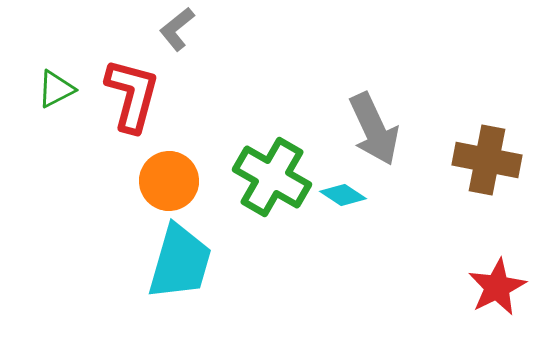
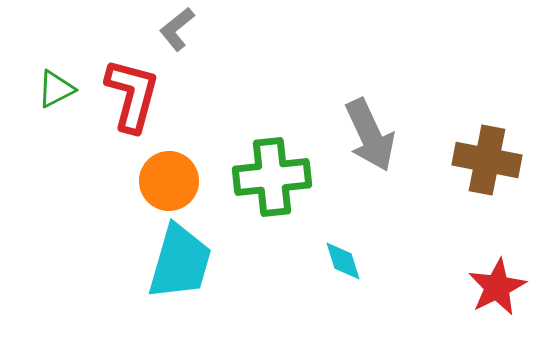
gray arrow: moved 4 px left, 6 px down
green cross: rotated 36 degrees counterclockwise
cyan diamond: moved 66 px down; rotated 39 degrees clockwise
